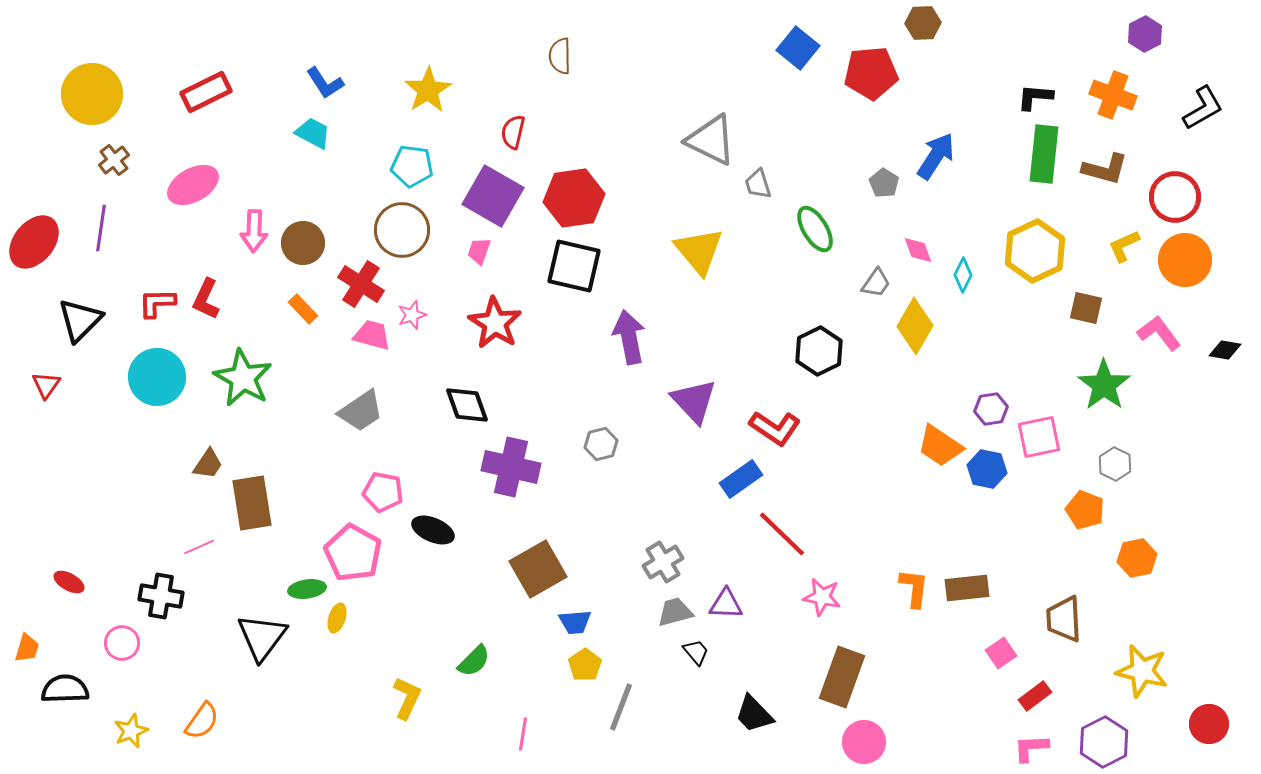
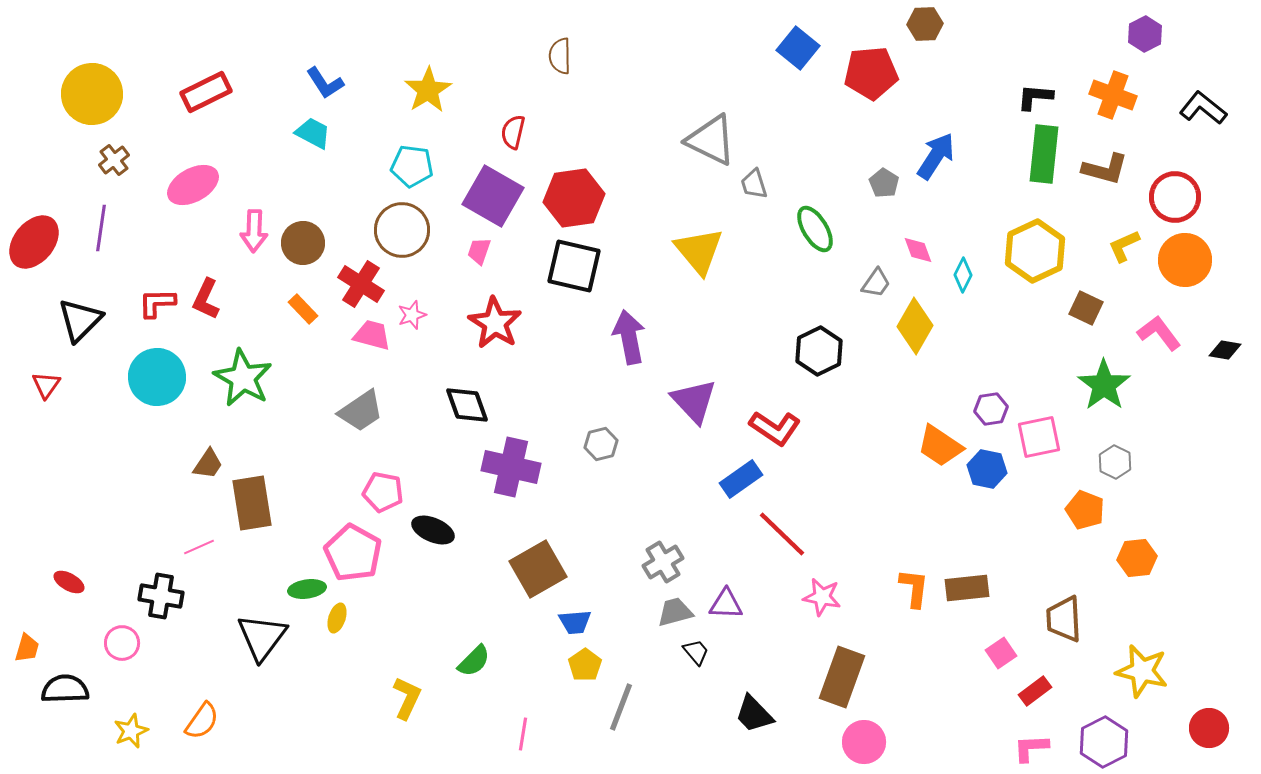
brown hexagon at (923, 23): moved 2 px right, 1 px down
black L-shape at (1203, 108): rotated 111 degrees counterclockwise
gray trapezoid at (758, 184): moved 4 px left
brown square at (1086, 308): rotated 12 degrees clockwise
gray hexagon at (1115, 464): moved 2 px up
orange hexagon at (1137, 558): rotated 6 degrees clockwise
red rectangle at (1035, 696): moved 5 px up
red circle at (1209, 724): moved 4 px down
